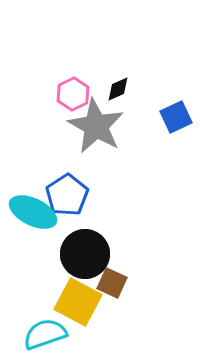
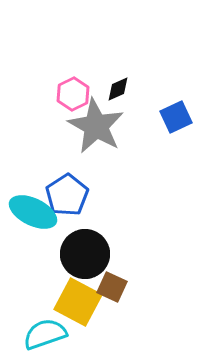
brown square: moved 4 px down
